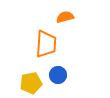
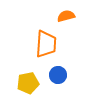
orange semicircle: moved 1 px right, 1 px up
yellow pentagon: moved 3 px left
